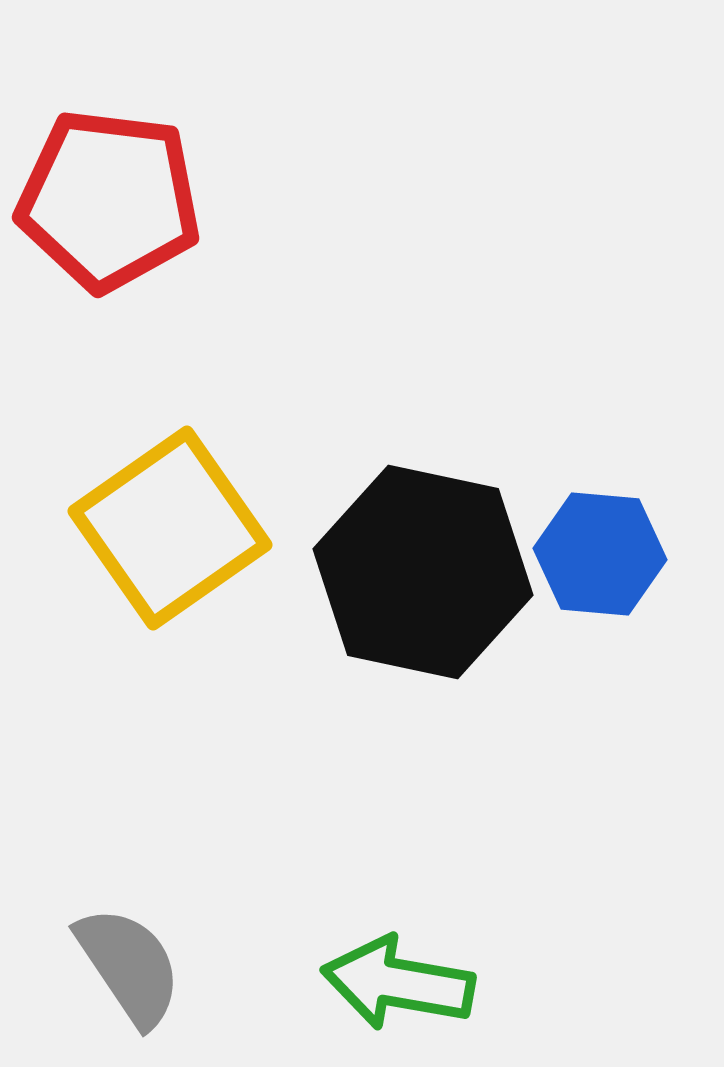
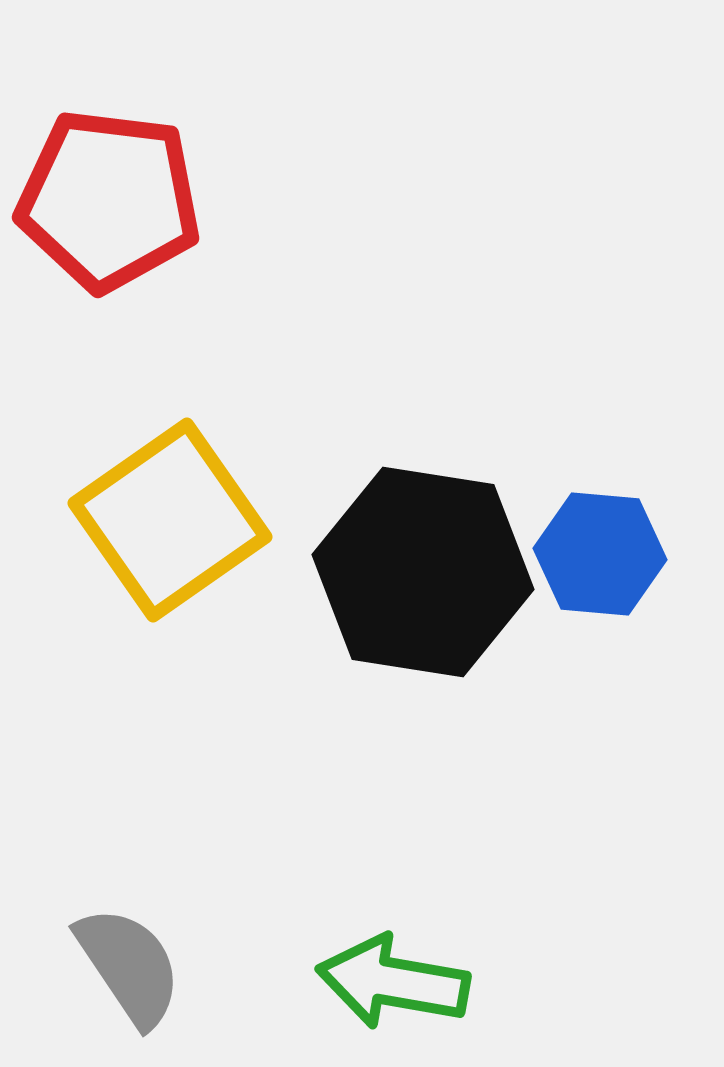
yellow square: moved 8 px up
black hexagon: rotated 3 degrees counterclockwise
green arrow: moved 5 px left, 1 px up
